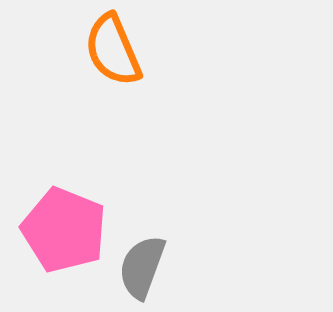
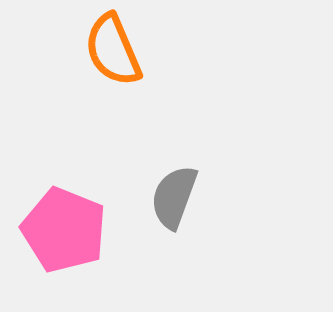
gray semicircle: moved 32 px right, 70 px up
